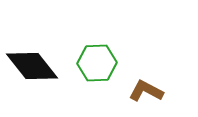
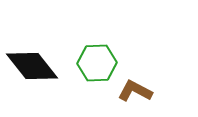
brown L-shape: moved 11 px left
